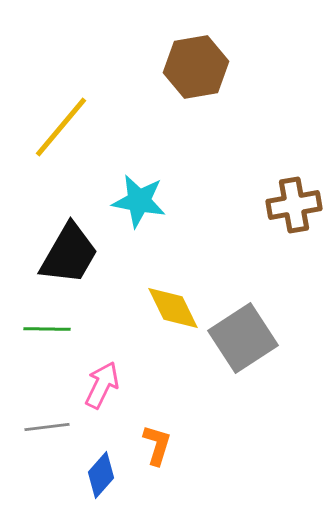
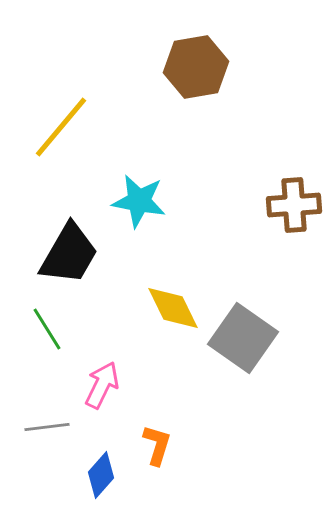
brown cross: rotated 6 degrees clockwise
green line: rotated 57 degrees clockwise
gray square: rotated 22 degrees counterclockwise
